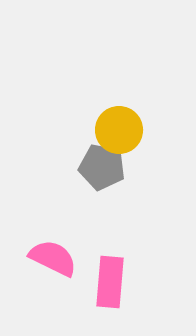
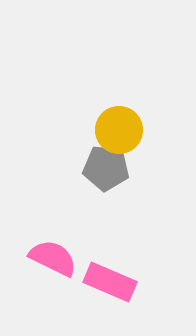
gray pentagon: moved 4 px right, 1 px down; rotated 6 degrees counterclockwise
pink rectangle: rotated 72 degrees counterclockwise
